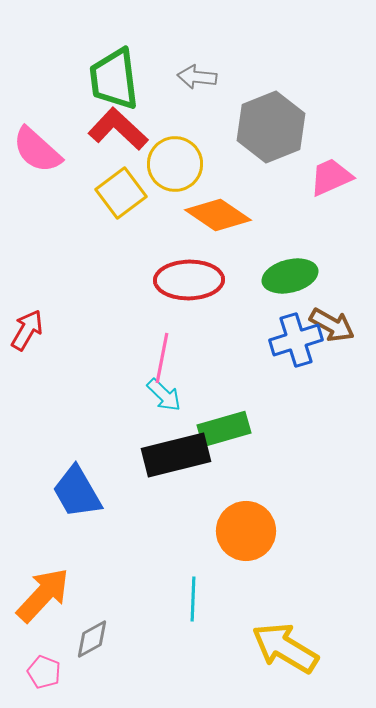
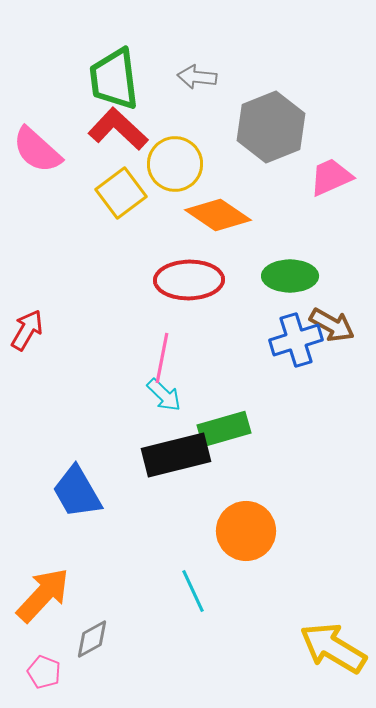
green ellipse: rotated 14 degrees clockwise
cyan line: moved 8 px up; rotated 27 degrees counterclockwise
yellow arrow: moved 48 px right
